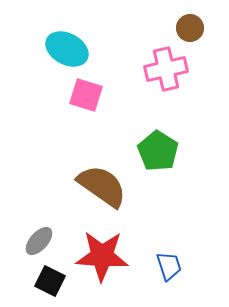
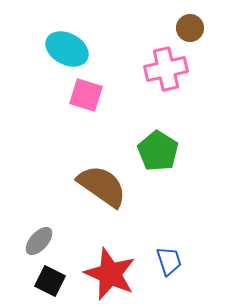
red star: moved 8 px right, 18 px down; rotated 20 degrees clockwise
blue trapezoid: moved 5 px up
